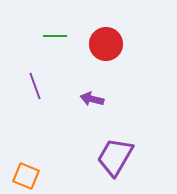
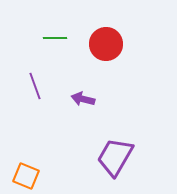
green line: moved 2 px down
purple arrow: moved 9 px left
